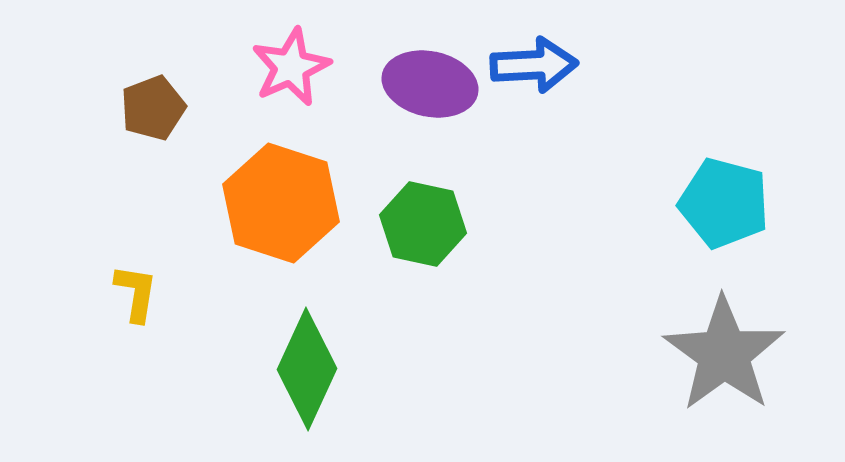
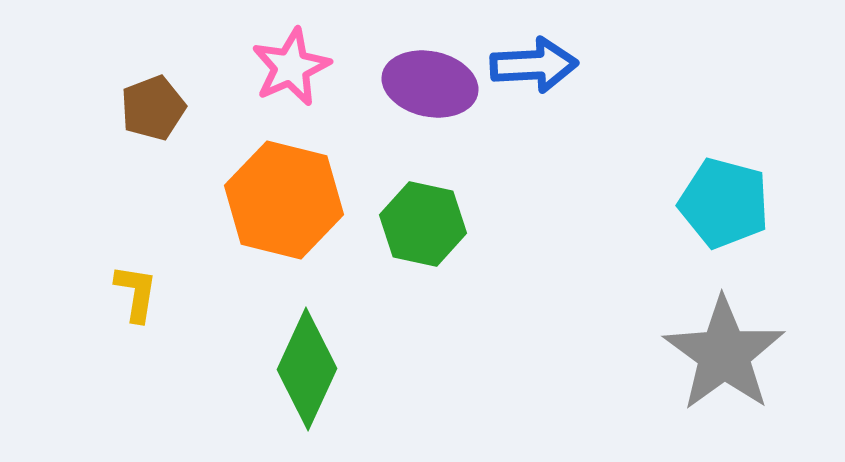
orange hexagon: moved 3 px right, 3 px up; rotated 4 degrees counterclockwise
